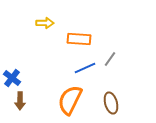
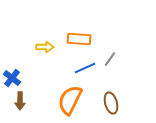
yellow arrow: moved 24 px down
